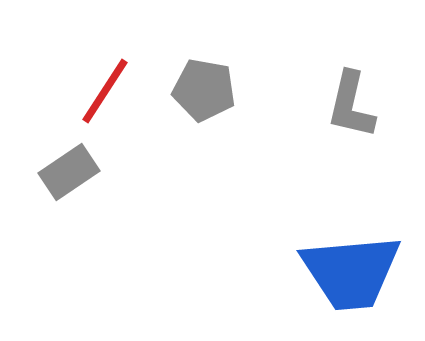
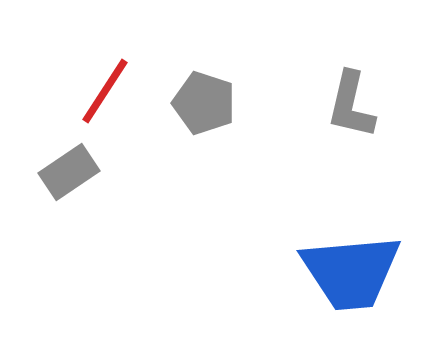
gray pentagon: moved 13 px down; rotated 8 degrees clockwise
